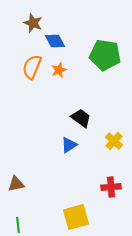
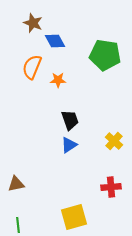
orange star: moved 1 px left, 10 px down; rotated 21 degrees clockwise
black trapezoid: moved 11 px left, 2 px down; rotated 35 degrees clockwise
yellow square: moved 2 px left
